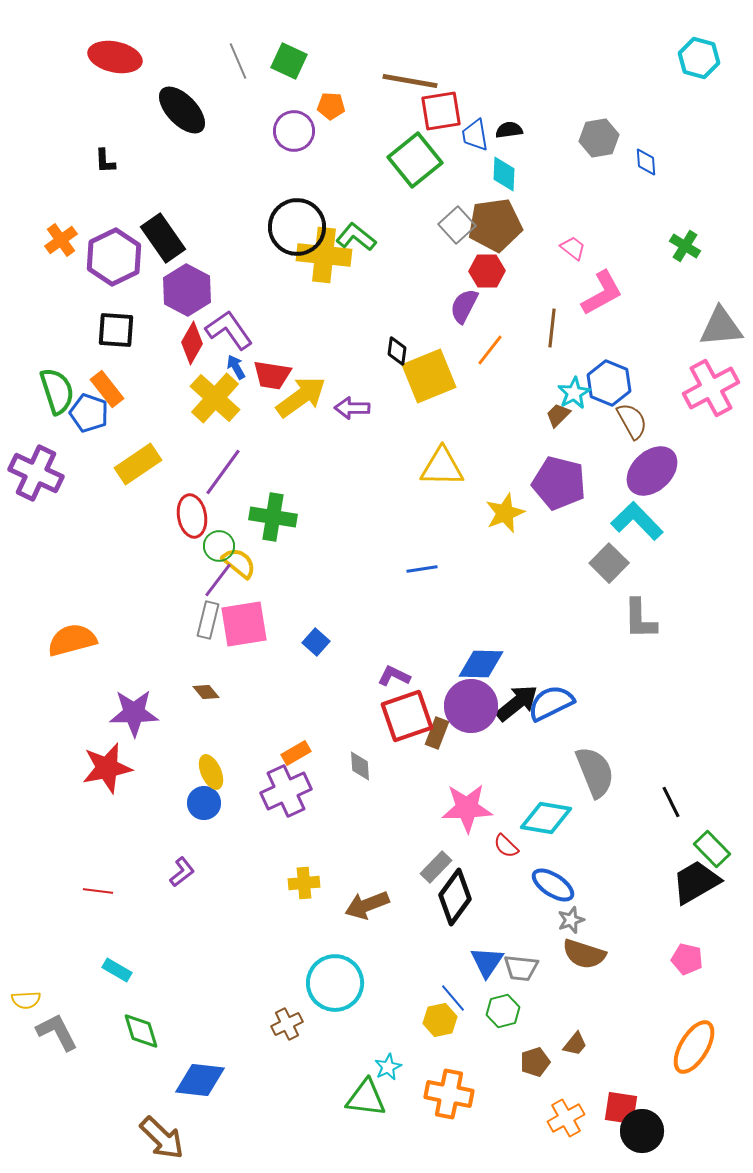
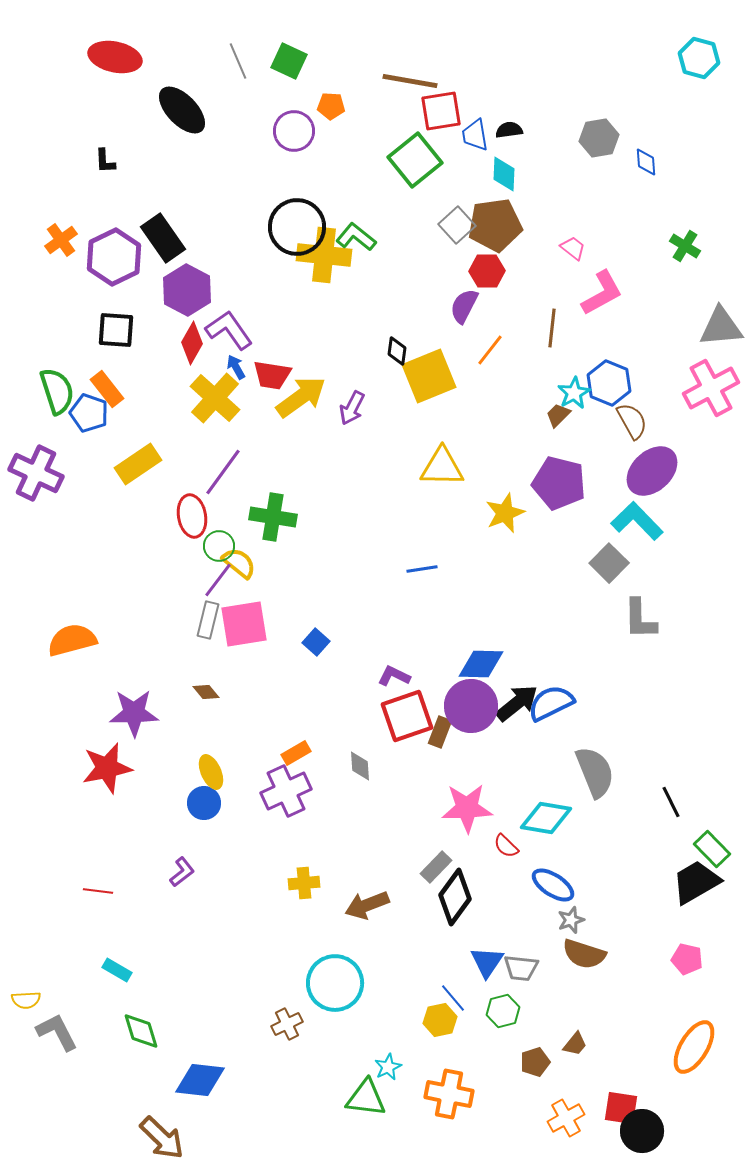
purple arrow at (352, 408): rotated 64 degrees counterclockwise
brown rectangle at (437, 733): moved 3 px right, 1 px up
